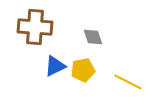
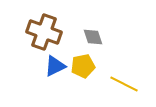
brown cross: moved 9 px right, 5 px down; rotated 16 degrees clockwise
yellow pentagon: moved 4 px up
yellow line: moved 4 px left, 2 px down
